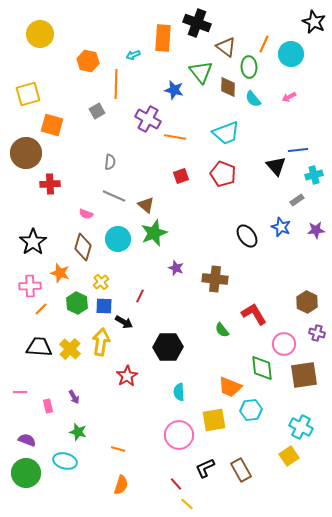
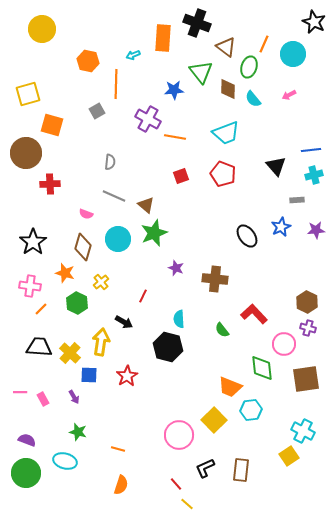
yellow circle at (40, 34): moved 2 px right, 5 px up
cyan circle at (291, 54): moved 2 px right
green ellipse at (249, 67): rotated 20 degrees clockwise
brown diamond at (228, 87): moved 2 px down
blue star at (174, 90): rotated 18 degrees counterclockwise
pink arrow at (289, 97): moved 2 px up
blue line at (298, 150): moved 13 px right
gray rectangle at (297, 200): rotated 32 degrees clockwise
blue star at (281, 227): rotated 24 degrees clockwise
orange star at (60, 273): moved 5 px right
pink cross at (30, 286): rotated 10 degrees clockwise
red line at (140, 296): moved 3 px right
blue square at (104, 306): moved 15 px left, 69 px down
red L-shape at (254, 314): rotated 12 degrees counterclockwise
purple cross at (317, 333): moved 9 px left, 5 px up
black hexagon at (168, 347): rotated 16 degrees clockwise
yellow cross at (70, 349): moved 4 px down
brown square at (304, 375): moved 2 px right, 4 px down
cyan semicircle at (179, 392): moved 73 px up
pink rectangle at (48, 406): moved 5 px left, 7 px up; rotated 16 degrees counterclockwise
yellow square at (214, 420): rotated 35 degrees counterclockwise
cyan cross at (301, 427): moved 2 px right, 4 px down
brown rectangle at (241, 470): rotated 35 degrees clockwise
